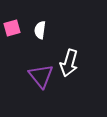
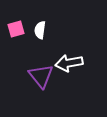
pink square: moved 4 px right, 1 px down
white arrow: rotated 64 degrees clockwise
